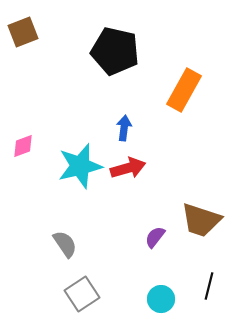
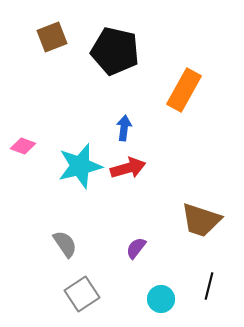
brown square: moved 29 px right, 5 px down
pink diamond: rotated 40 degrees clockwise
purple semicircle: moved 19 px left, 11 px down
